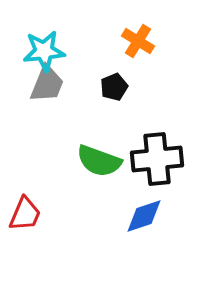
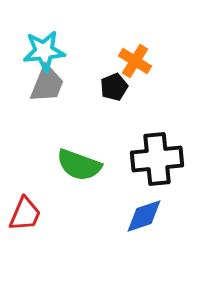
orange cross: moved 3 px left, 20 px down
green semicircle: moved 20 px left, 4 px down
